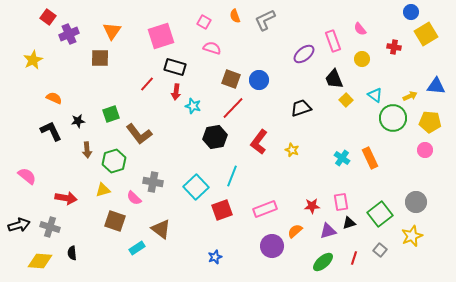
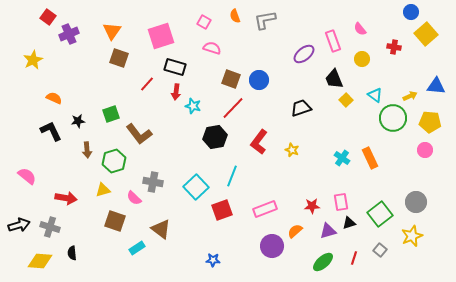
gray L-shape at (265, 20): rotated 15 degrees clockwise
yellow square at (426, 34): rotated 10 degrees counterclockwise
brown square at (100, 58): moved 19 px right; rotated 18 degrees clockwise
blue star at (215, 257): moved 2 px left, 3 px down; rotated 24 degrees clockwise
